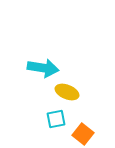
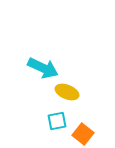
cyan arrow: rotated 16 degrees clockwise
cyan square: moved 1 px right, 2 px down
